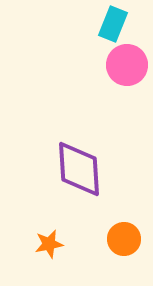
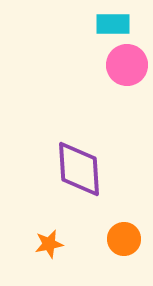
cyan rectangle: rotated 68 degrees clockwise
